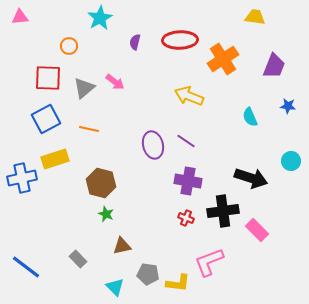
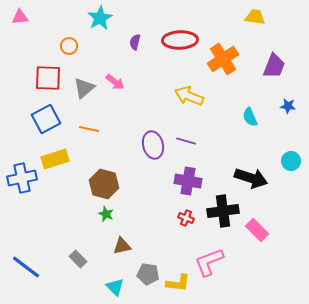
purple line: rotated 18 degrees counterclockwise
brown hexagon: moved 3 px right, 1 px down
